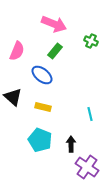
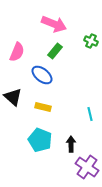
pink semicircle: moved 1 px down
